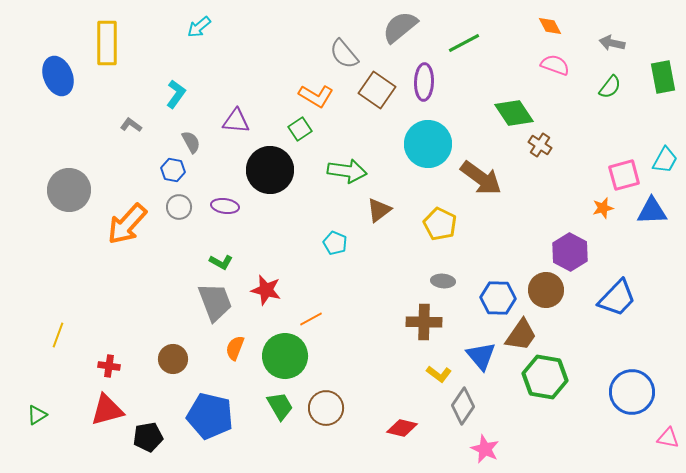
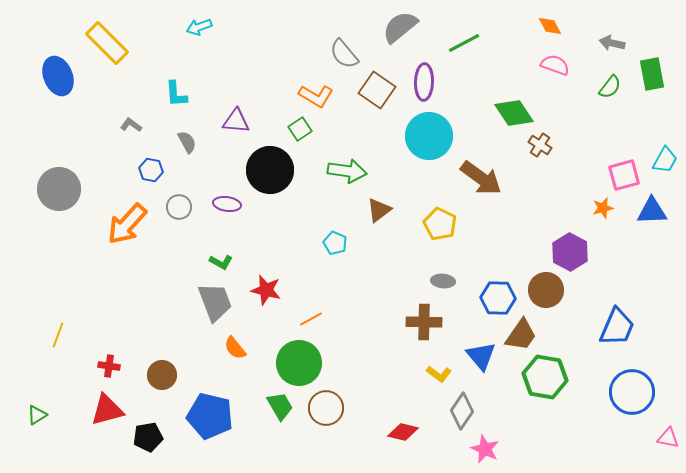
cyan arrow at (199, 27): rotated 20 degrees clockwise
yellow rectangle at (107, 43): rotated 45 degrees counterclockwise
green rectangle at (663, 77): moved 11 px left, 3 px up
cyan L-shape at (176, 94): rotated 140 degrees clockwise
gray semicircle at (191, 142): moved 4 px left
cyan circle at (428, 144): moved 1 px right, 8 px up
blue hexagon at (173, 170): moved 22 px left
gray circle at (69, 190): moved 10 px left, 1 px up
purple ellipse at (225, 206): moved 2 px right, 2 px up
blue trapezoid at (617, 298): moved 29 px down; rotated 21 degrees counterclockwise
orange semicircle at (235, 348): rotated 60 degrees counterclockwise
green circle at (285, 356): moved 14 px right, 7 px down
brown circle at (173, 359): moved 11 px left, 16 px down
gray diamond at (463, 406): moved 1 px left, 5 px down
red diamond at (402, 428): moved 1 px right, 4 px down
